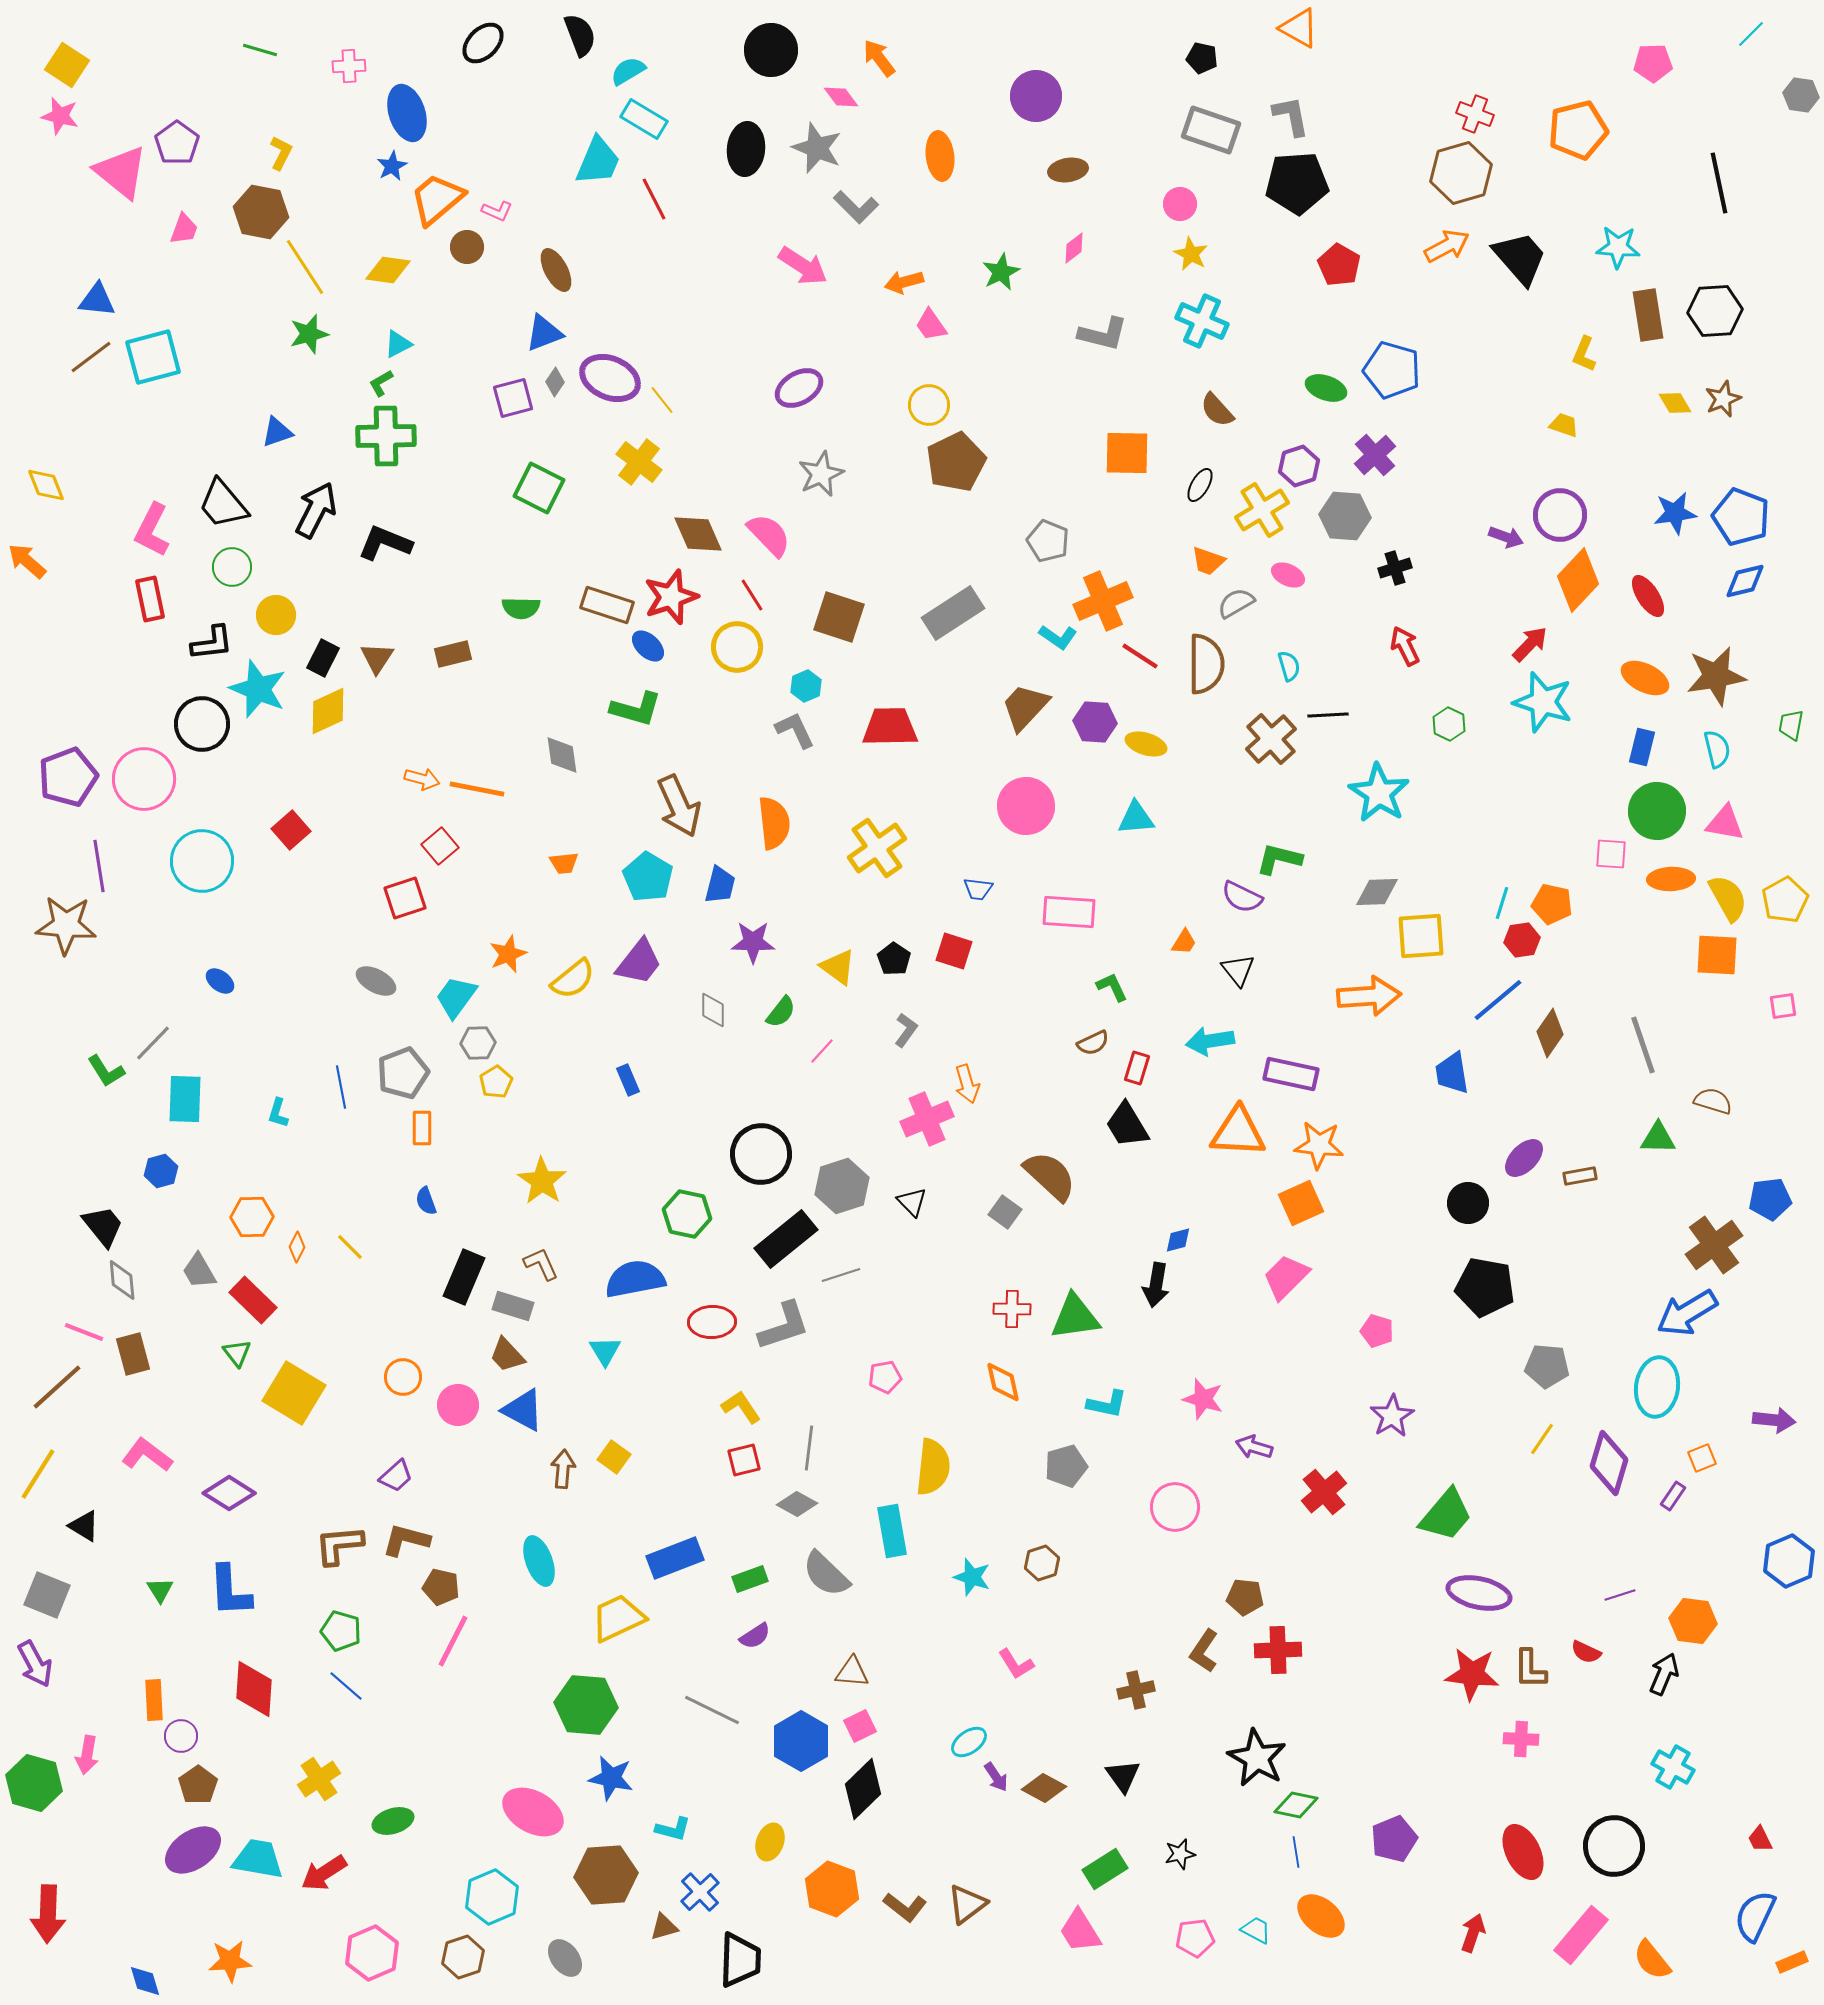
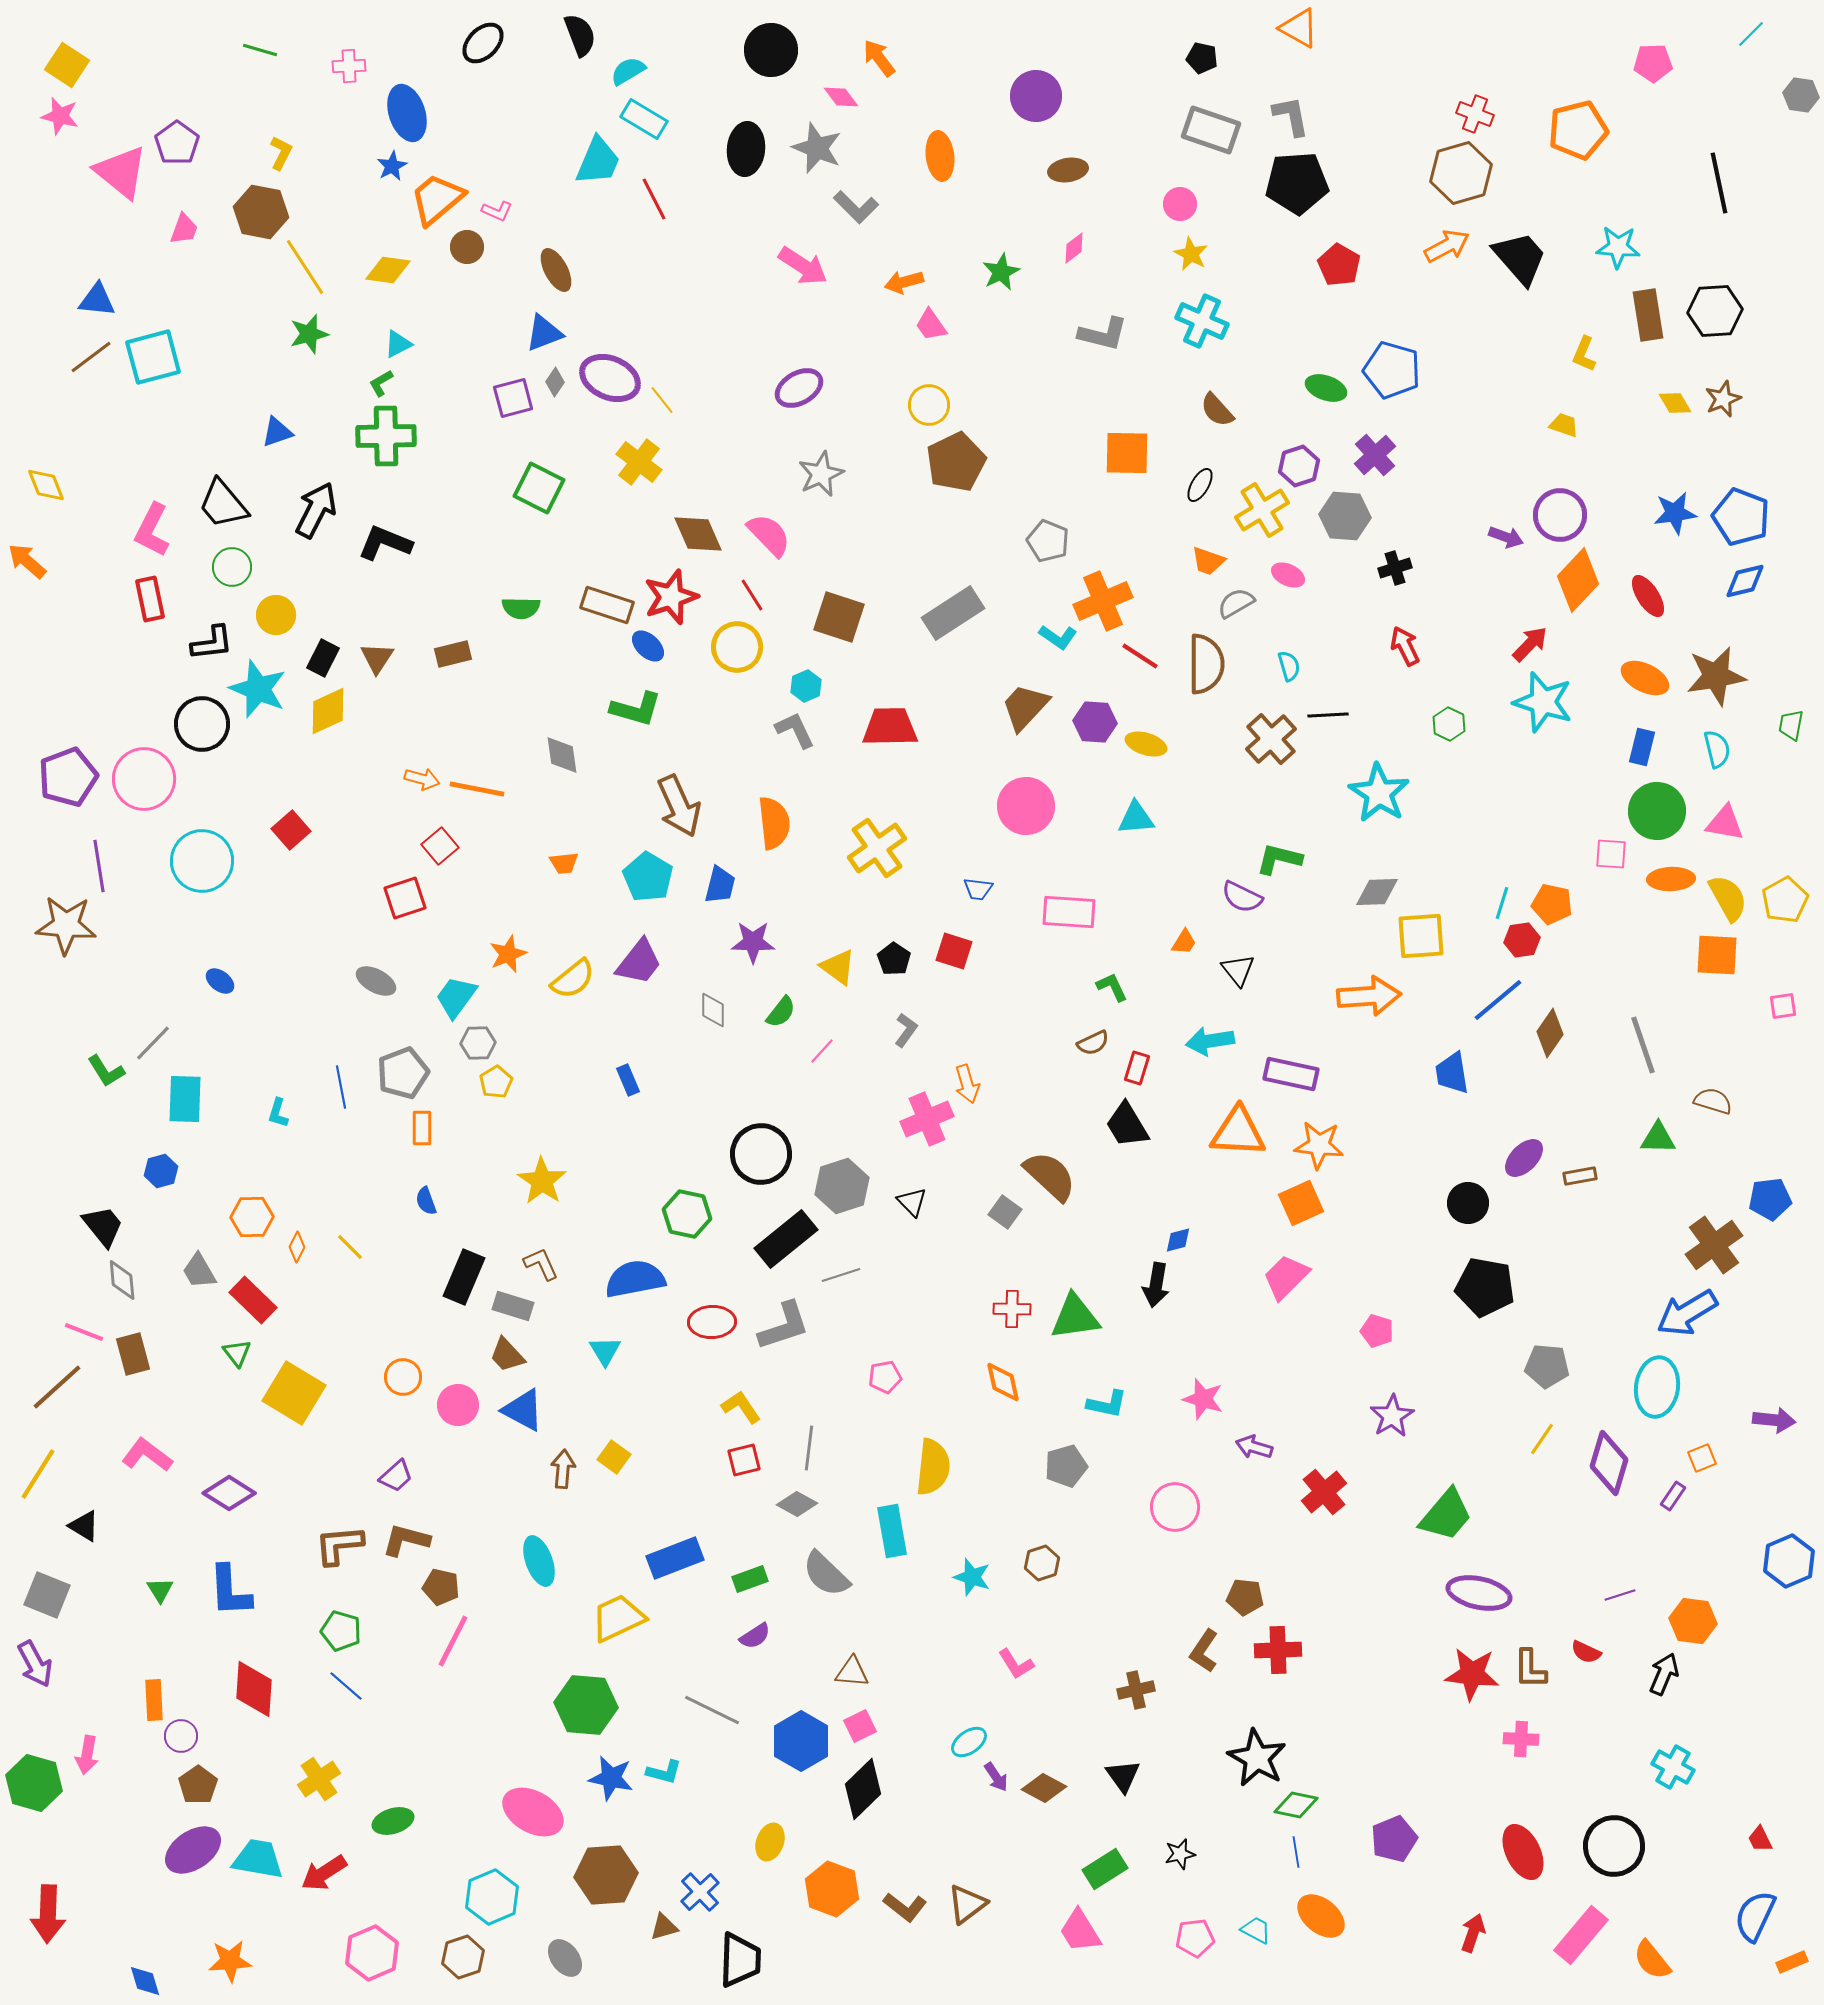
cyan L-shape at (673, 1829): moved 9 px left, 57 px up
